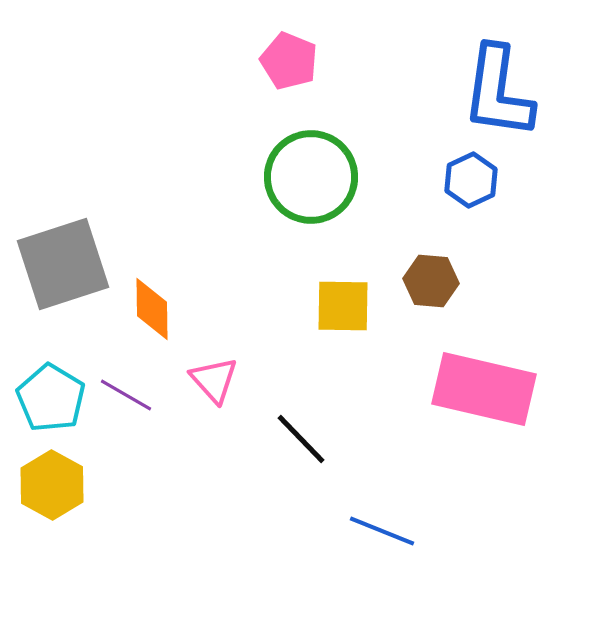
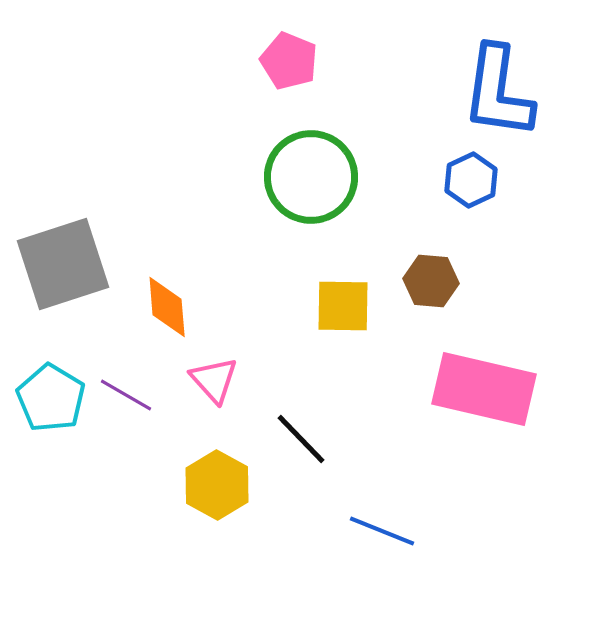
orange diamond: moved 15 px right, 2 px up; rotated 4 degrees counterclockwise
yellow hexagon: moved 165 px right
